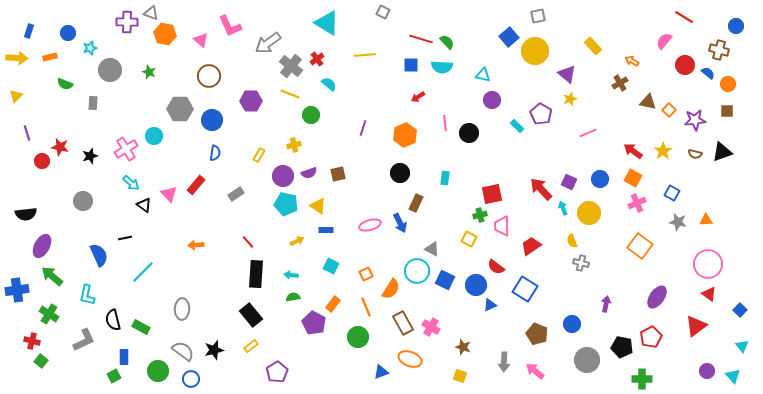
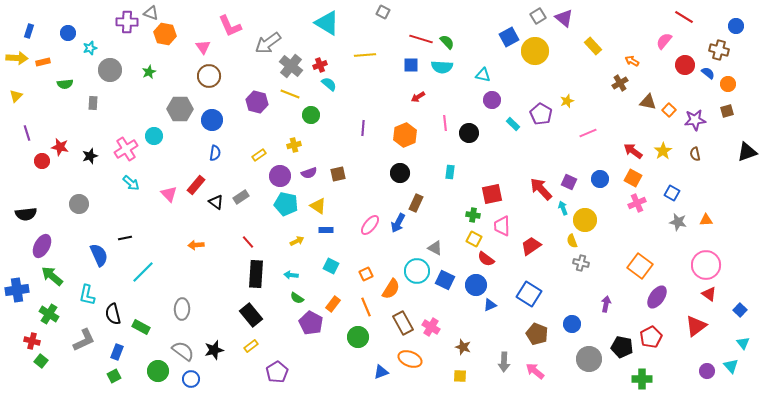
gray square at (538, 16): rotated 21 degrees counterclockwise
blue square at (509, 37): rotated 12 degrees clockwise
pink triangle at (201, 40): moved 2 px right, 7 px down; rotated 14 degrees clockwise
orange rectangle at (50, 57): moved 7 px left, 5 px down
red cross at (317, 59): moved 3 px right, 6 px down; rotated 16 degrees clockwise
green star at (149, 72): rotated 24 degrees clockwise
purple triangle at (567, 74): moved 3 px left, 56 px up
green semicircle at (65, 84): rotated 28 degrees counterclockwise
yellow star at (570, 99): moved 3 px left, 2 px down
purple hexagon at (251, 101): moved 6 px right, 1 px down; rotated 15 degrees clockwise
brown square at (727, 111): rotated 16 degrees counterclockwise
cyan rectangle at (517, 126): moved 4 px left, 2 px up
purple line at (363, 128): rotated 14 degrees counterclockwise
black triangle at (722, 152): moved 25 px right
brown semicircle at (695, 154): rotated 64 degrees clockwise
yellow rectangle at (259, 155): rotated 24 degrees clockwise
purple circle at (283, 176): moved 3 px left
cyan rectangle at (445, 178): moved 5 px right, 6 px up
gray rectangle at (236, 194): moved 5 px right, 3 px down
gray circle at (83, 201): moved 4 px left, 3 px down
black triangle at (144, 205): moved 72 px right, 3 px up
yellow circle at (589, 213): moved 4 px left, 7 px down
green cross at (480, 215): moved 7 px left; rotated 24 degrees clockwise
blue arrow at (400, 223): moved 2 px left; rotated 54 degrees clockwise
pink ellipse at (370, 225): rotated 35 degrees counterclockwise
yellow square at (469, 239): moved 5 px right
orange square at (640, 246): moved 20 px down
gray triangle at (432, 249): moved 3 px right, 1 px up
pink circle at (708, 264): moved 2 px left, 1 px down
red semicircle at (496, 267): moved 10 px left, 8 px up
blue square at (525, 289): moved 4 px right, 5 px down
green semicircle at (293, 297): moved 4 px right, 1 px down; rotated 136 degrees counterclockwise
black semicircle at (113, 320): moved 6 px up
purple pentagon at (314, 323): moved 3 px left
cyan triangle at (742, 346): moved 1 px right, 3 px up
blue rectangle at (124, 357): moved 7 px left, 5 px up; rotated 21 degrees clockwise
gray circle at (587, 360): moved 2 px right, 1 px up
yellow square at (460, 376): rotated 16 degrees counterclockwise
cyan triangle at (733, 376): moved 2 px left, 10 px up
